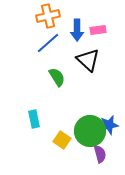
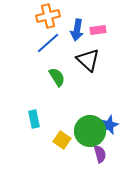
blue arrow: rotated 10 degrees clockwise
blue star: rotated 12 degrees counterclockwise
